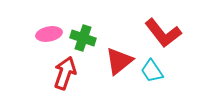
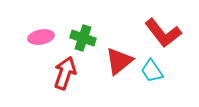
pink ellipse: moved 8 px left, 3 px down
